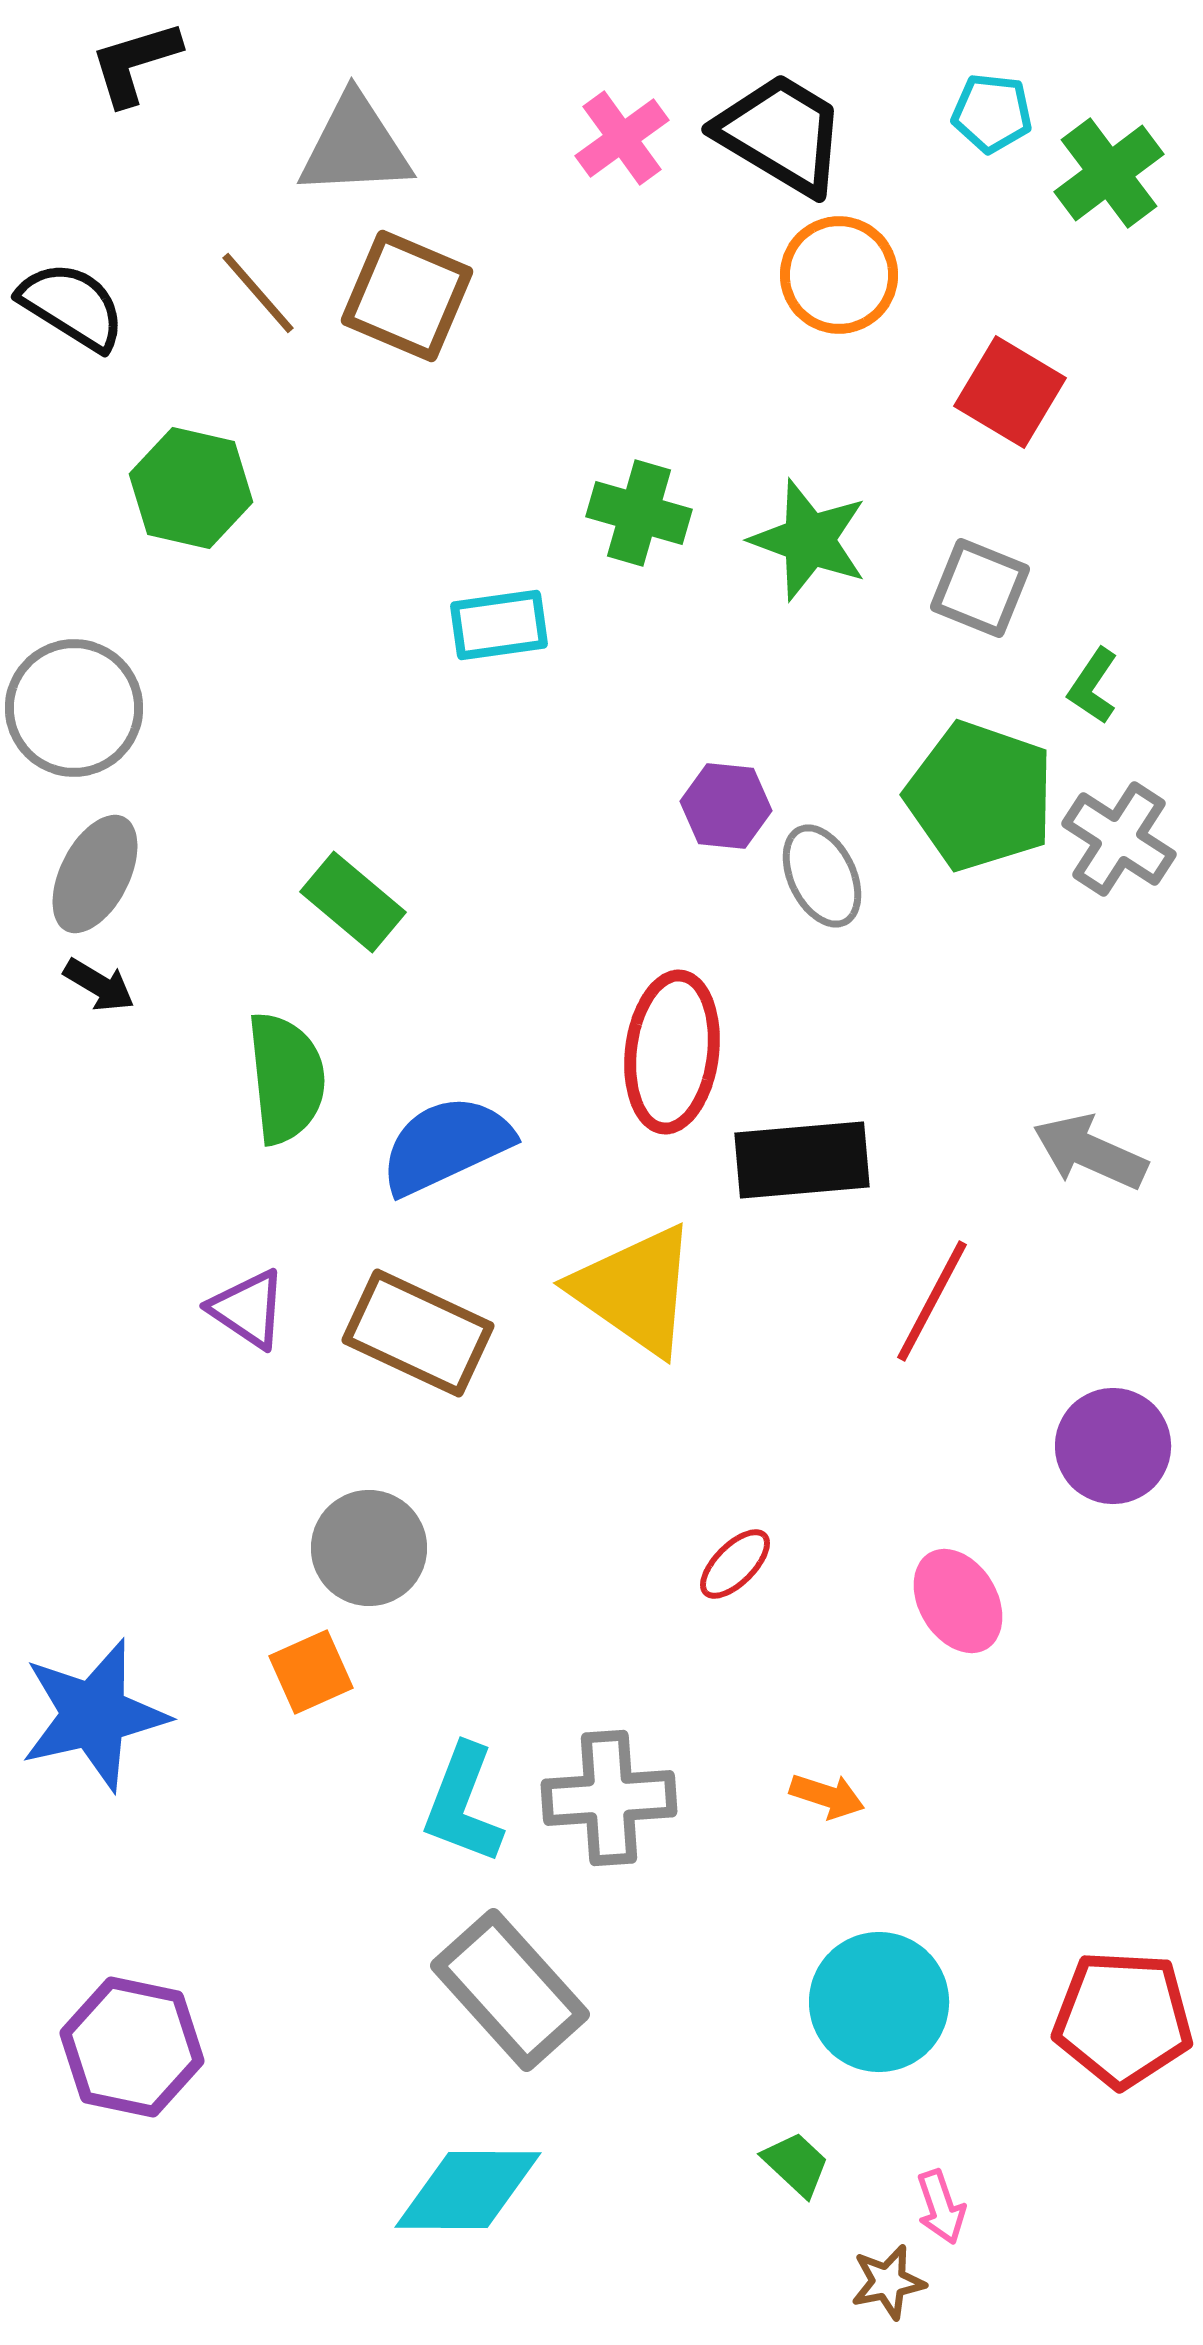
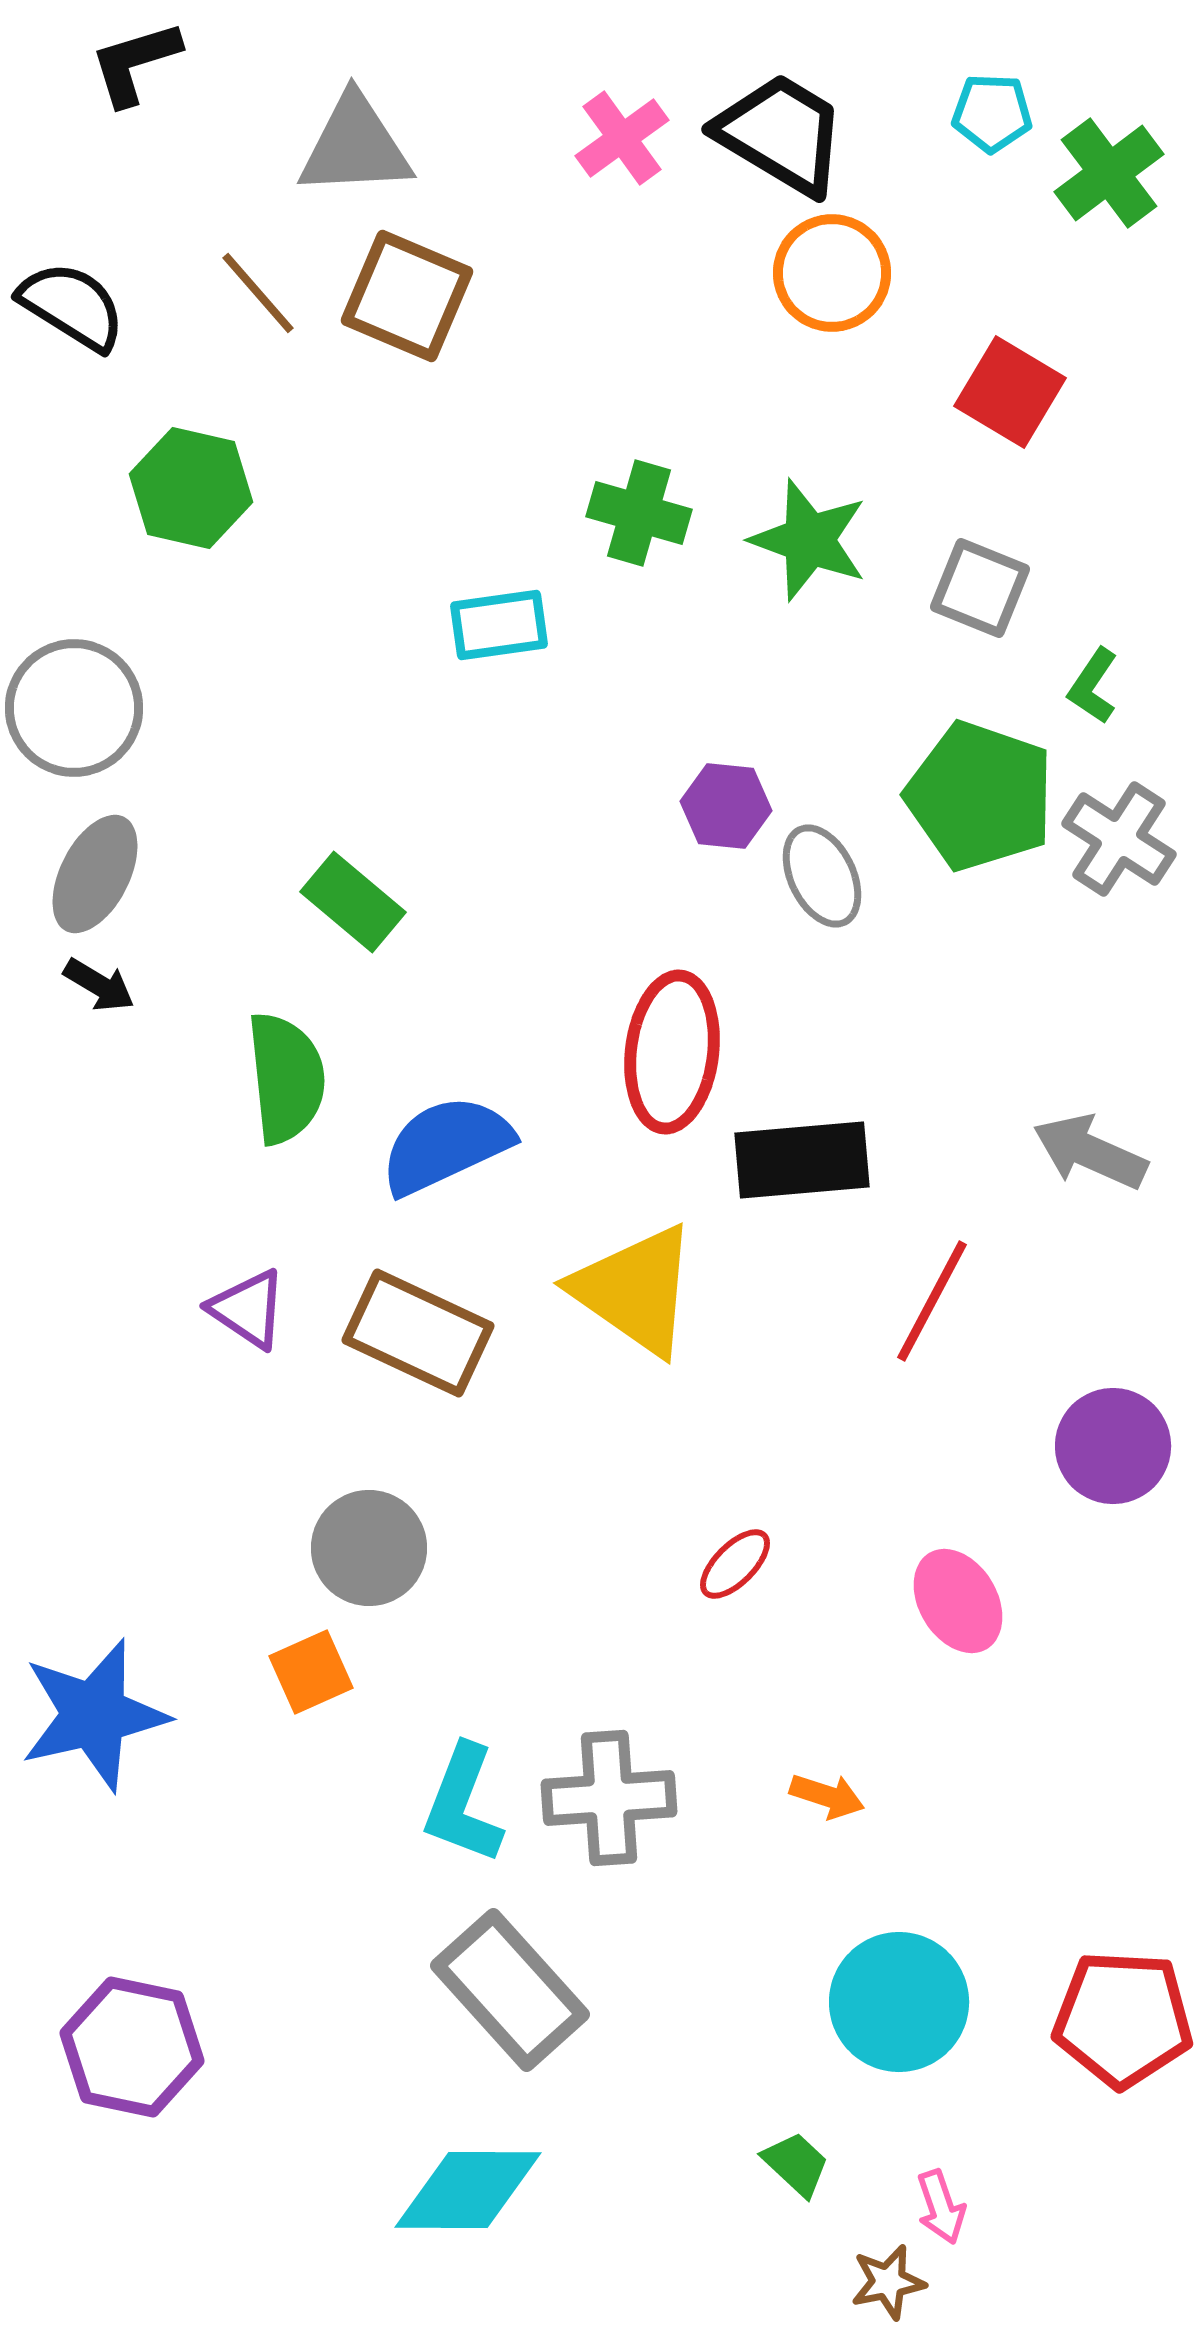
cyan pentagon at (992, 113): rotated 4 degrees counterclockwise
orange circle at (839, 275): moved 7 px left, 2 px up
cyan circle at (879, 2002): moved 20 px right
